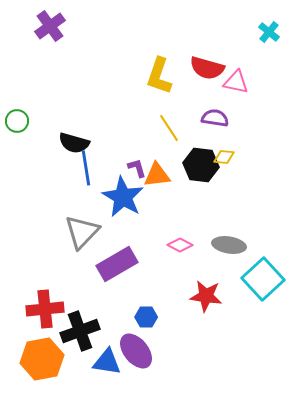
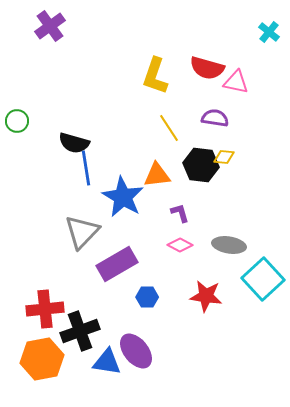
yellow L-shape: moved 4 px left
purple L-shape: moved 43 px right, 45 px down
blue hexagon: moved 1 px right, 20 px up
